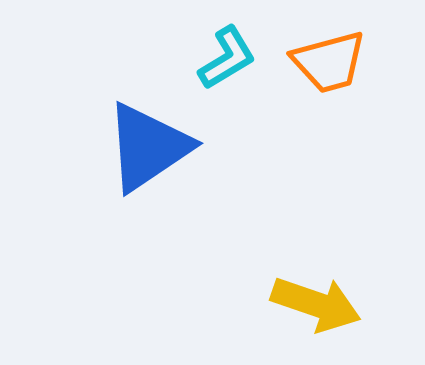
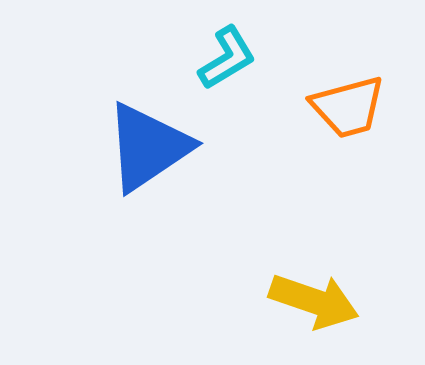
orange trapezoid: moved 19 px right, 45 px down
yellow arrow: moved 2 px left, 3 px up
